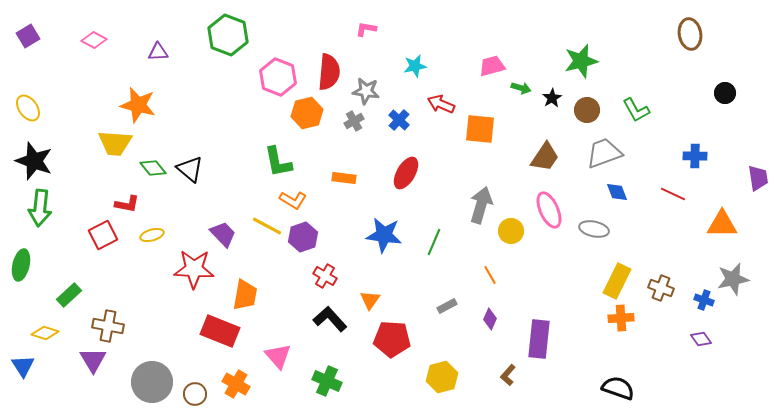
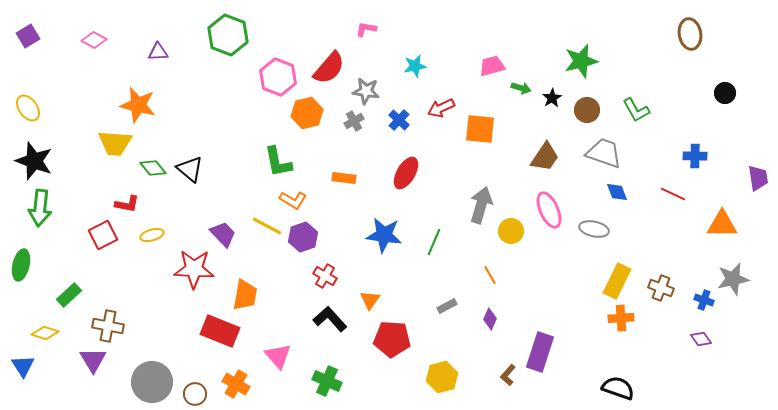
red semicircle at (329, 72): moved 4 px up; rotated 36 degrees clockwise
red arrow at (441, 104): moved 4 px down; rotated 48 degrees counterclockwise
gray trapezoid at (604, 153): rotated 39 degrees clockwise
purple rectangle at (539, 339): moved 1 px right, 13 px down; rotated 12 degrees clockwise
